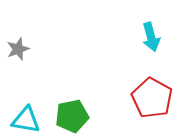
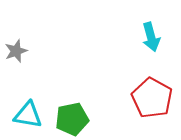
gray star: moved 2 px left, 2 px down
green pentagon: moved 3 px down
cyan triangle: moved 2 px right, 5 px up
